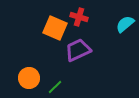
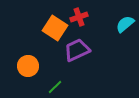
red cross: rotated 36 degrees counterclockwise
orange square: rotated 10 degrees clockwise
purple trapezoid: moved 1 px left
orange circle: moved 1 px left, 12 px up
